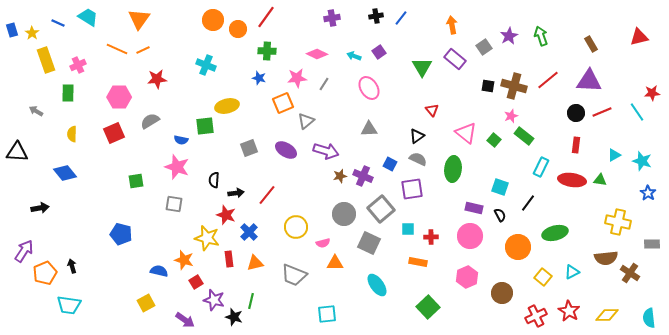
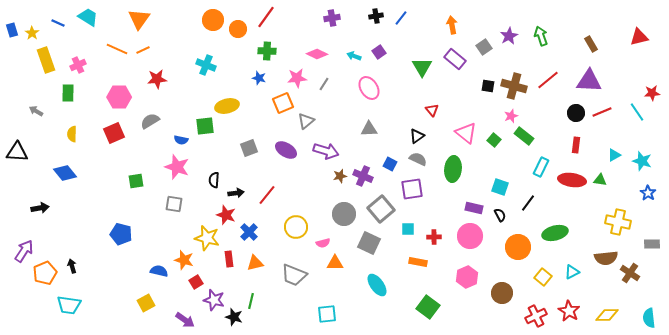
red cross at (431, 237): moved 3 px right
green square at (428, 307): rotated 10 degrees counterclockwise
